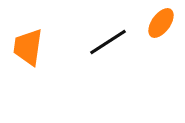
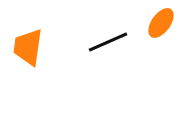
black line: rotated 9 degrees clockwise
